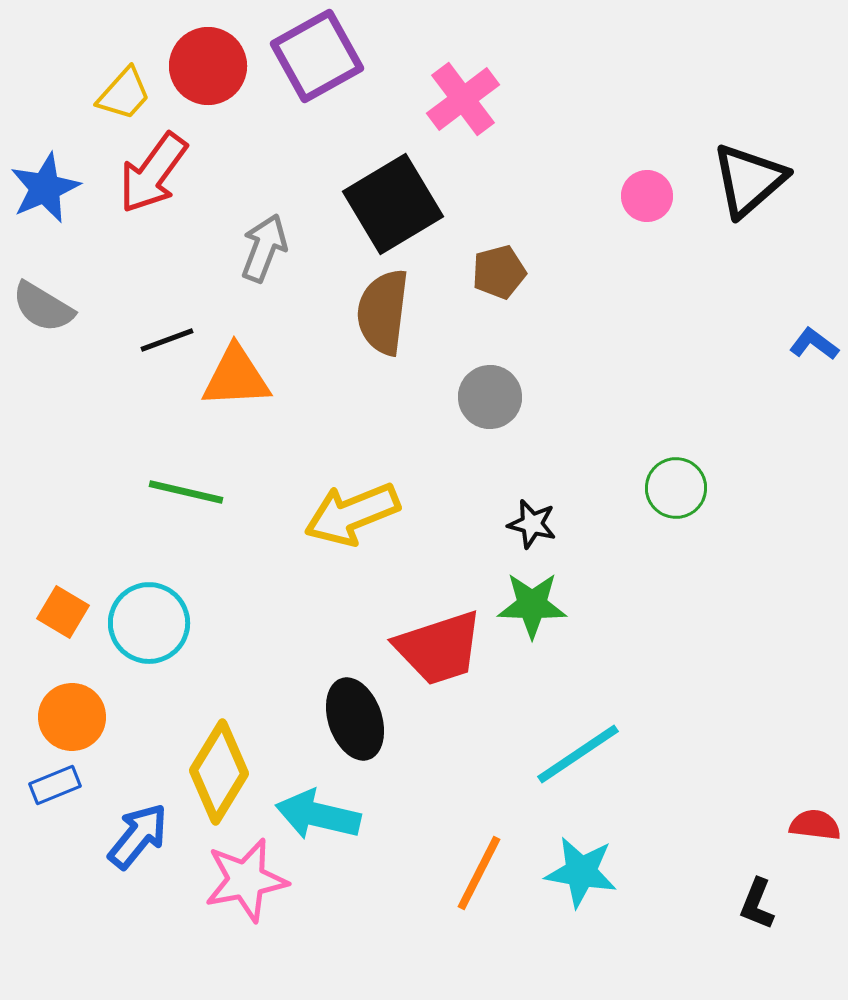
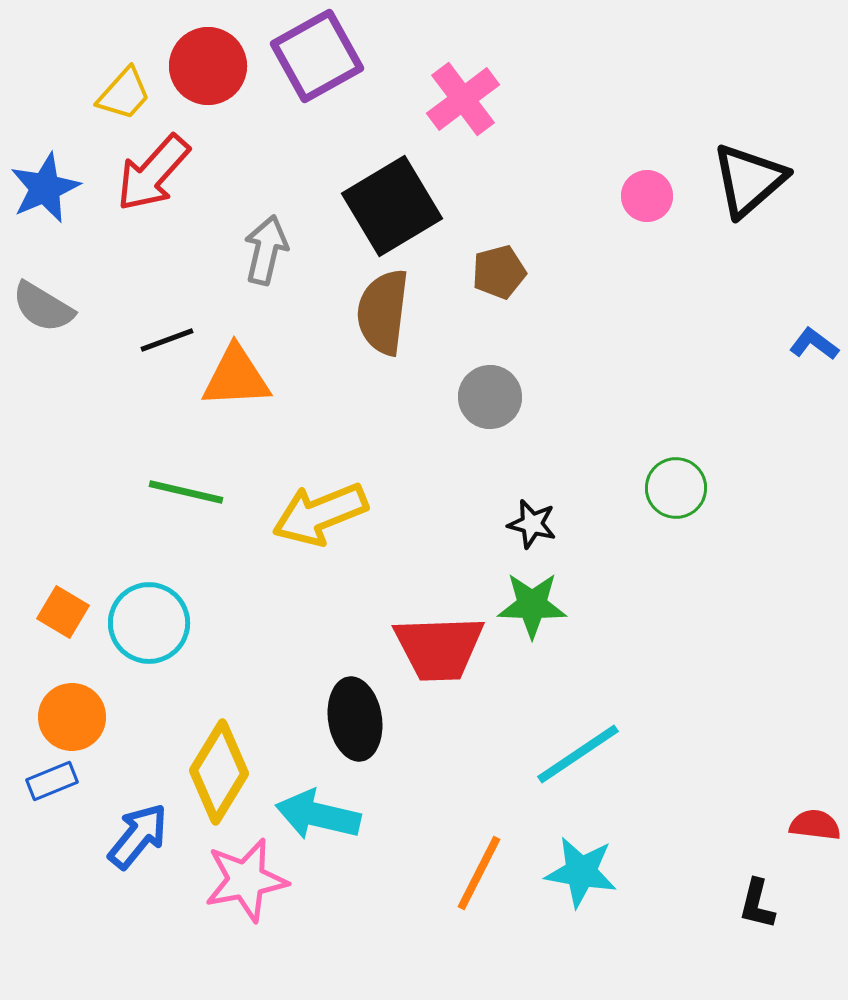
red arrow: rotated 6 degrees clockwise
black square: moved 1 px left, 2 px down
gray arrow: moved 2 px right, 2 px down; rotated 8 degrees counterclockwise
yellow arrow: moved 32 px left
red trapezoid: rotated 16 degrees clockwise
black ellipse: rotated 10 degrees clockwise
blue rectangle: moved 3 px left, 4 px up
black L-shape: rotated 8 degrees counterclockwise
